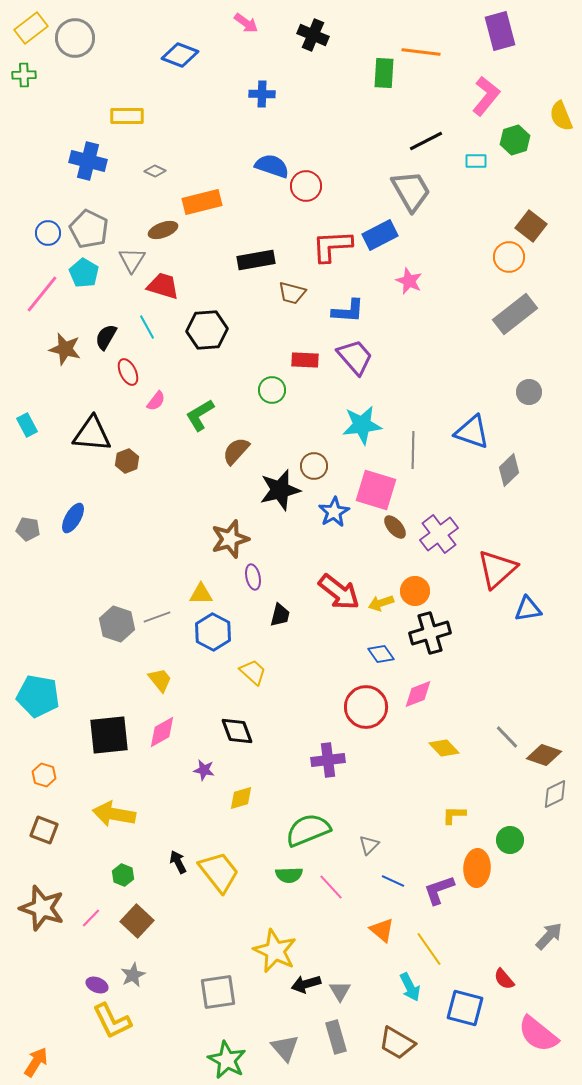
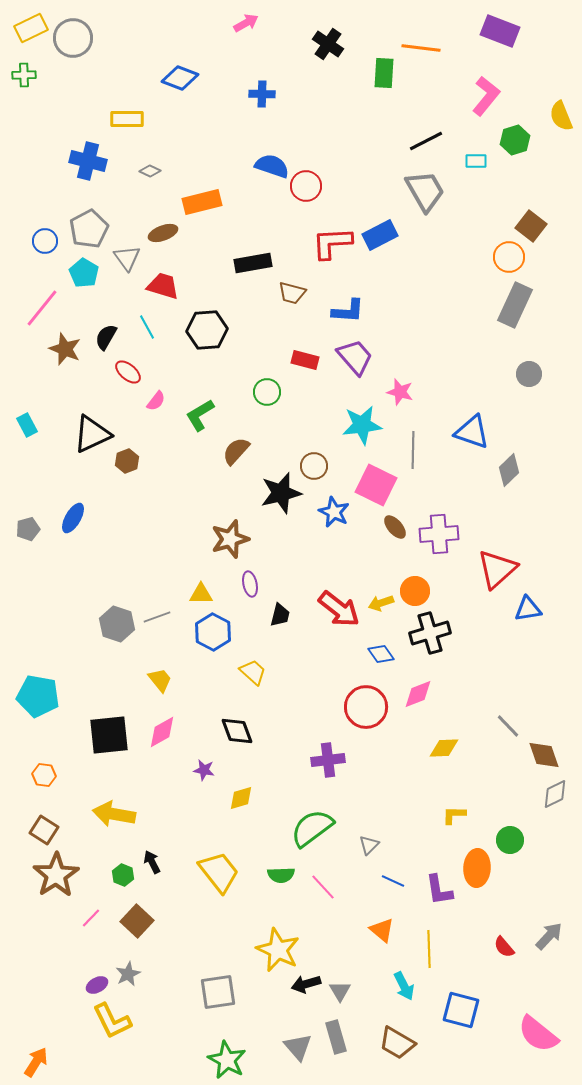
pink arrow at (246, 23): rotated 65 degrees counterclockwise
yellow rectangle at (31, 28): rotated 12 degrees clockwise
purple rectangle at (500, 31): rotated 54 degrees counterclockwise
black cross at (313, 35): moved 15 px right, 9 px down; rotated 12 degrees clockwise
gray circle at (75, 38): moved 2 px left
orange line at (421, 52): moved 4 px up
blue diamond at (180, 55): moved 23 px down
yellow rectangle at (127, 116): moved 3 px down
gray diamond at (155, 171): moved 5 px left
gray trapezoid at (411, 191): moved 14 px right
gray pentagon at (89, 229): rotated 18 degrees clockwise
brown ellipse at (163, 230): moved 3 px down
blue circle at (48, 233): moved 3 px left, 8 px down
red L-shape at (332, 246): moved 3 px up
gray triangle at (132, 260): moved 5 px left, 2 px up; rotated 8 degrees counterclockwise
black rectangle at (256, 260): moved 3 px left, 3 px down
pink star at (409, 281): moved 9 px left, 111 px down; rotated 8 degrees counterclockwise
pink line at (42, 294): moved 14 px down
gray rectangle at (515, 314): moved 9 px up; rotated 27 degrees counterclockwise
brown star at (65, 349): rotated 8 degrees clockwise
red rectangle at (305, 360): rotated 12 degrees clockwise
red ellipse at (128, 372): rotated 24 degrees counterclockwise
green circle at (272, 390): moved 5 px left, 2 px down
gray circle at (529, 392): moved 18 px up
black triangle at (92, 434): rotated 30 degrees counterclockwise
black star at (280, 490): moved 1 px right, 3 px down
pink square at (376, 490): moved 5 px up; rotated 9 degrees clockwise
blue star at (334, 512): rotated 16 degrees counterclockwise
gray pentagon at (28, 529): rotated 25 degrees counterclockwise
purple cross at (439, 534): rotated 33 degrees clockwise
purple ellipse at (253, 577): moved 3 px left, 7 px down
red arrow at (339, 592): moved 17 px down
gray line at (507, 737): moved 1 px right, 11 px up
yellow diamond at (444, 748): rotated 48 degrees counterclockwise
brown diamond at (544, 755): rotated 52 degrees clockwise
orange hexagon at (44, 775): rotated 10 degrees counterclockwise
brown square at (44, 830): rotated 12 degrees clockwise
green semicircle at (308, 830): moved 4 px right, 2 px up; rotated 15 degrees counterclockwise
black arrow at (178, 862): moved 26 px left
green semicircle at (289, 875): moved 8 px left
pink line at (331, 887): moved 8 px left
purple L-shape at (439, 890): rotated 80 degrees counterclockwise
brown star at (42, 908): moved 14 px right, 33 px up; rotated 21 degrees clockwise
yellow line at (429, 949): rotated 33 degrees clockwise
yellow star at (275, 951): moved 3 px right, 1 px up
gray star at (133, 975): moved 5 px left, 1 px up
red semicircle at (504, 979): moved 32 px up
purple ellipse at (97, 985): rotated 50 degrees counterclockwise
cyan arrow at (410, 987): moved 6 px left, 1 px up
blue square at (465, 1008): moved 4 px left, 2 px down
gray triangle at (285, 1048): moved 13 px right, 1 px up
